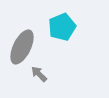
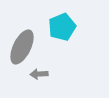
gray arrow: rotated 48 degrees counterclockwise
